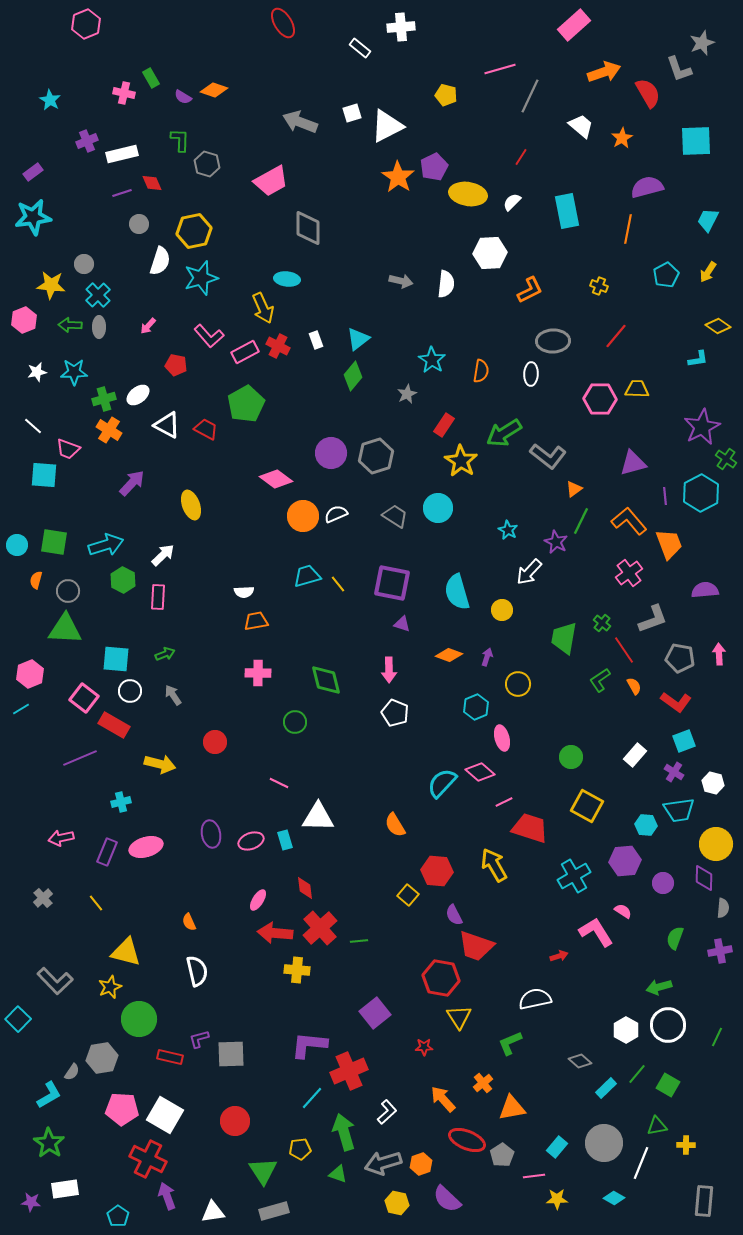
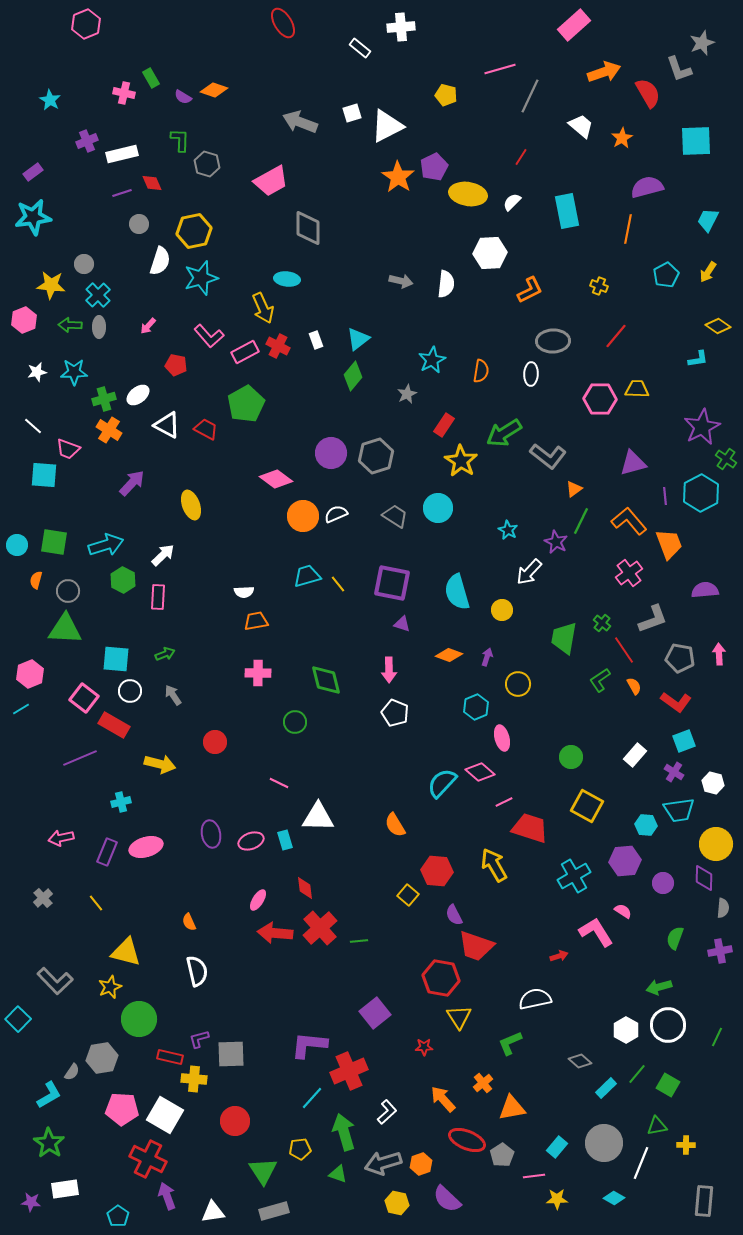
cyan star at (432, 360): rotated 12 degrees clockwise
yellow cross at (297, 970): moved 103 px left, 109 px down
